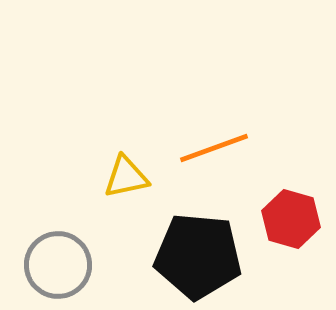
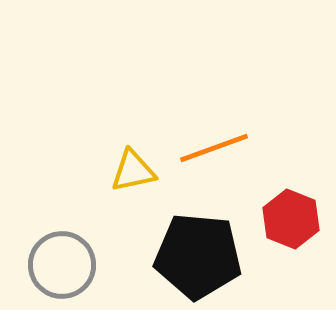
yellow triangle: moved 7 px right, 6 px up
red hexagon: rotated 6 degrees clockwise
gray circle: moved 4 px right
